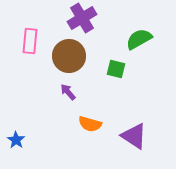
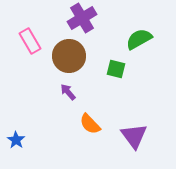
pink rectangle: rotated 35 degrees counterclockwise
orange semicircle: rotated 30 degrees clockwise
purple triangle: rotated 20 degrees clockwise
